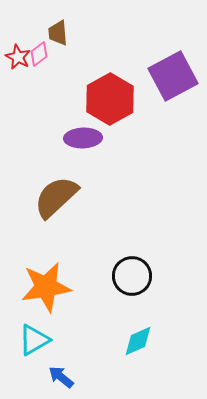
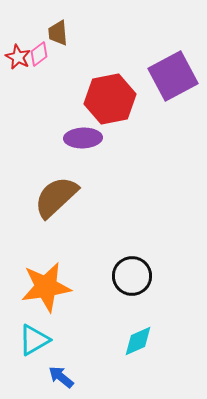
red hexagon: rotated 18 degrees clockwise
